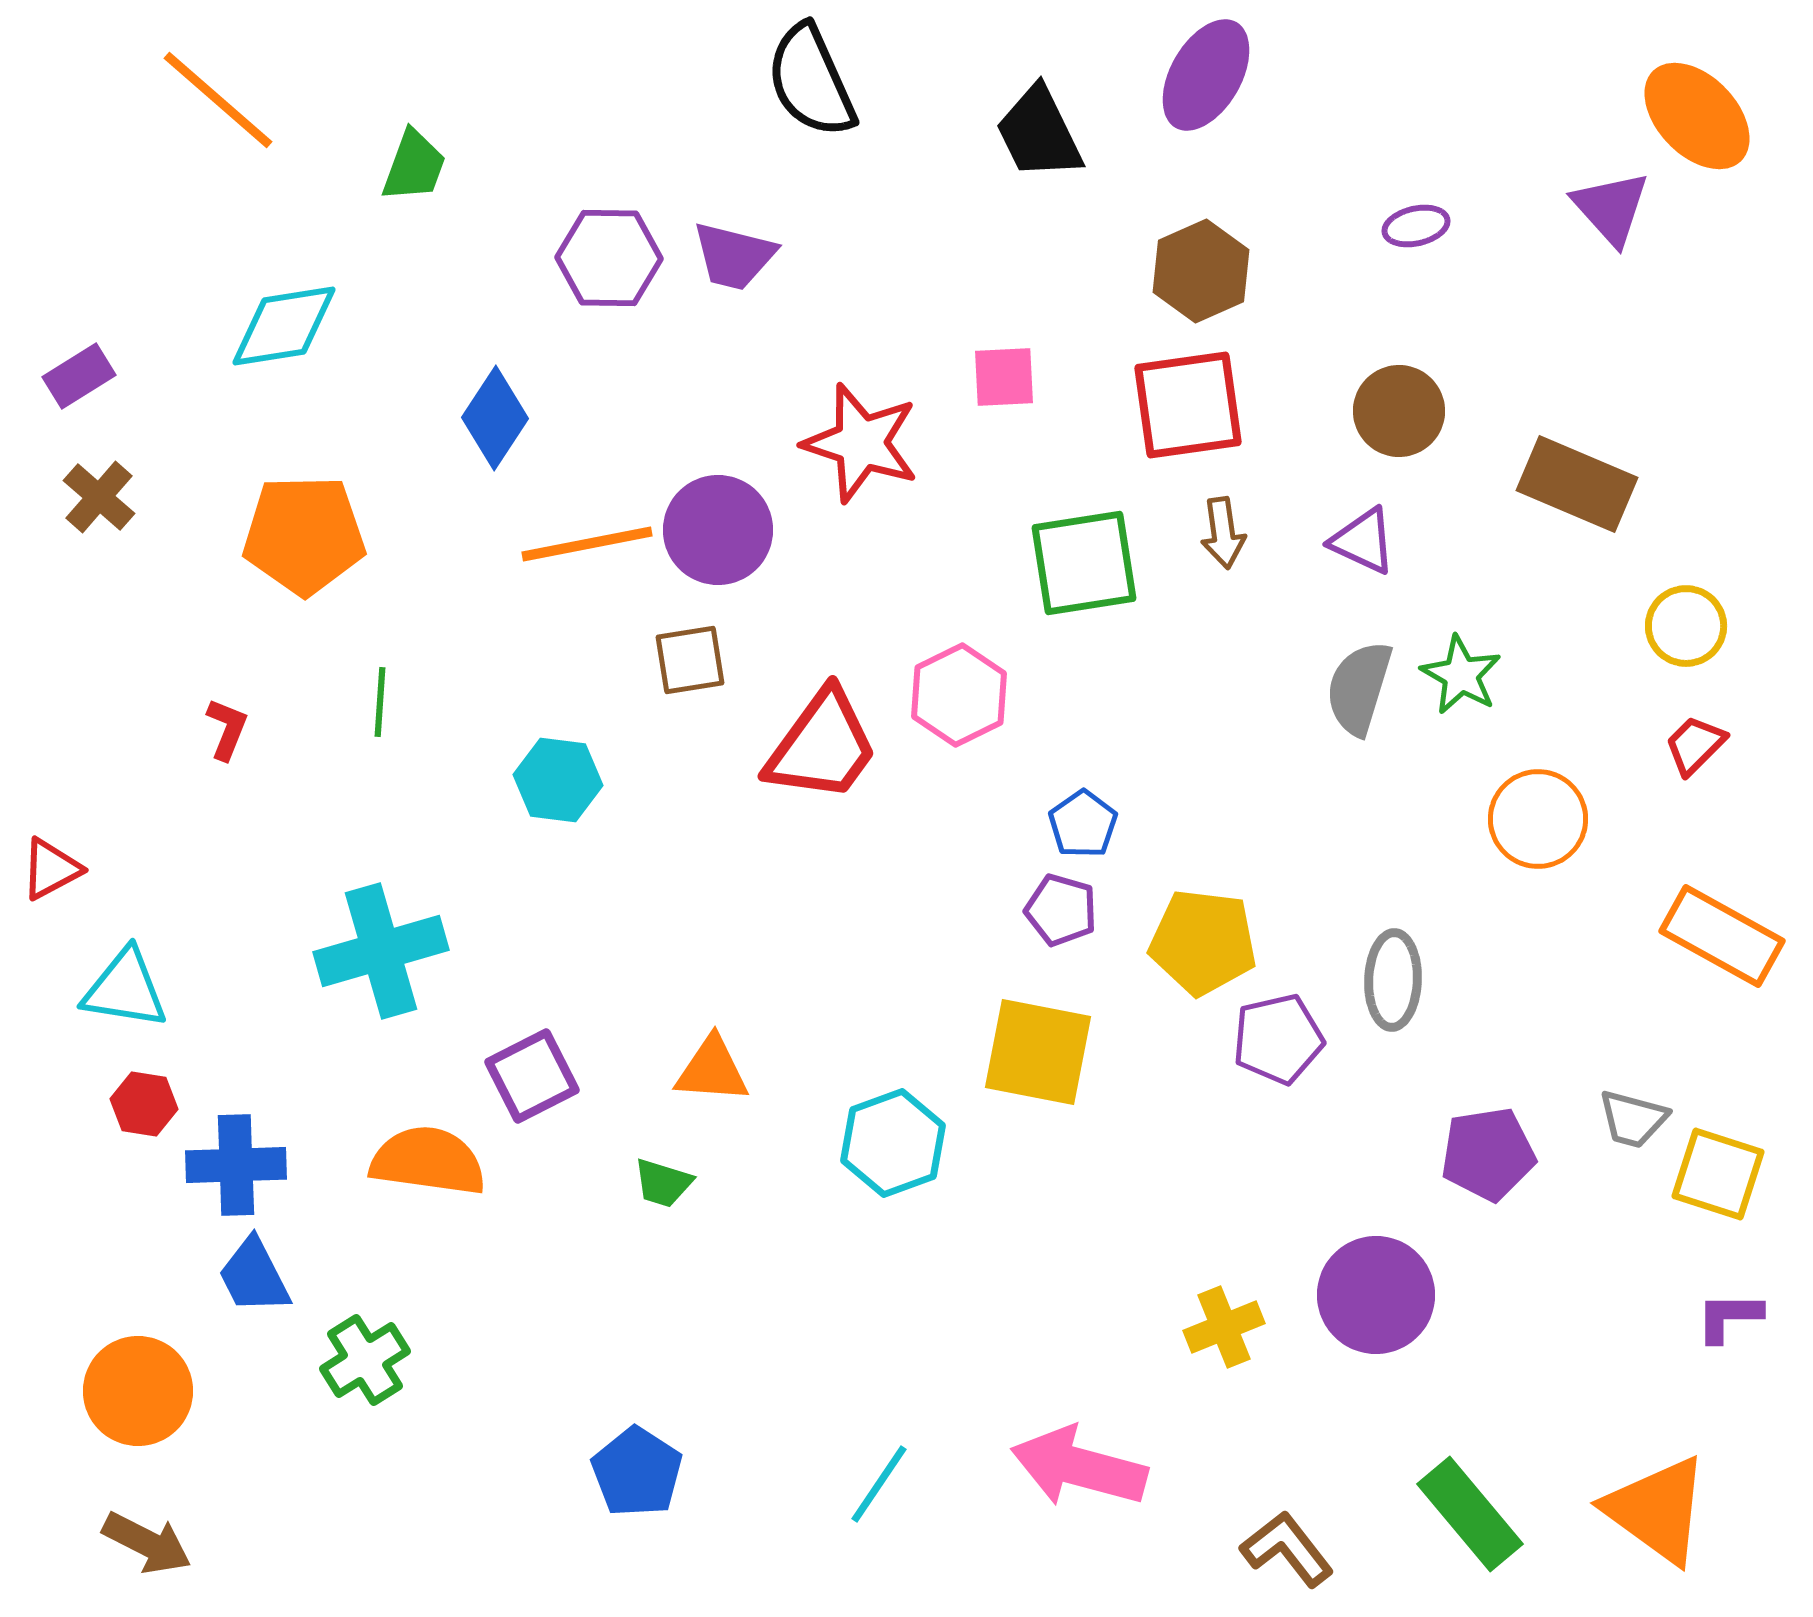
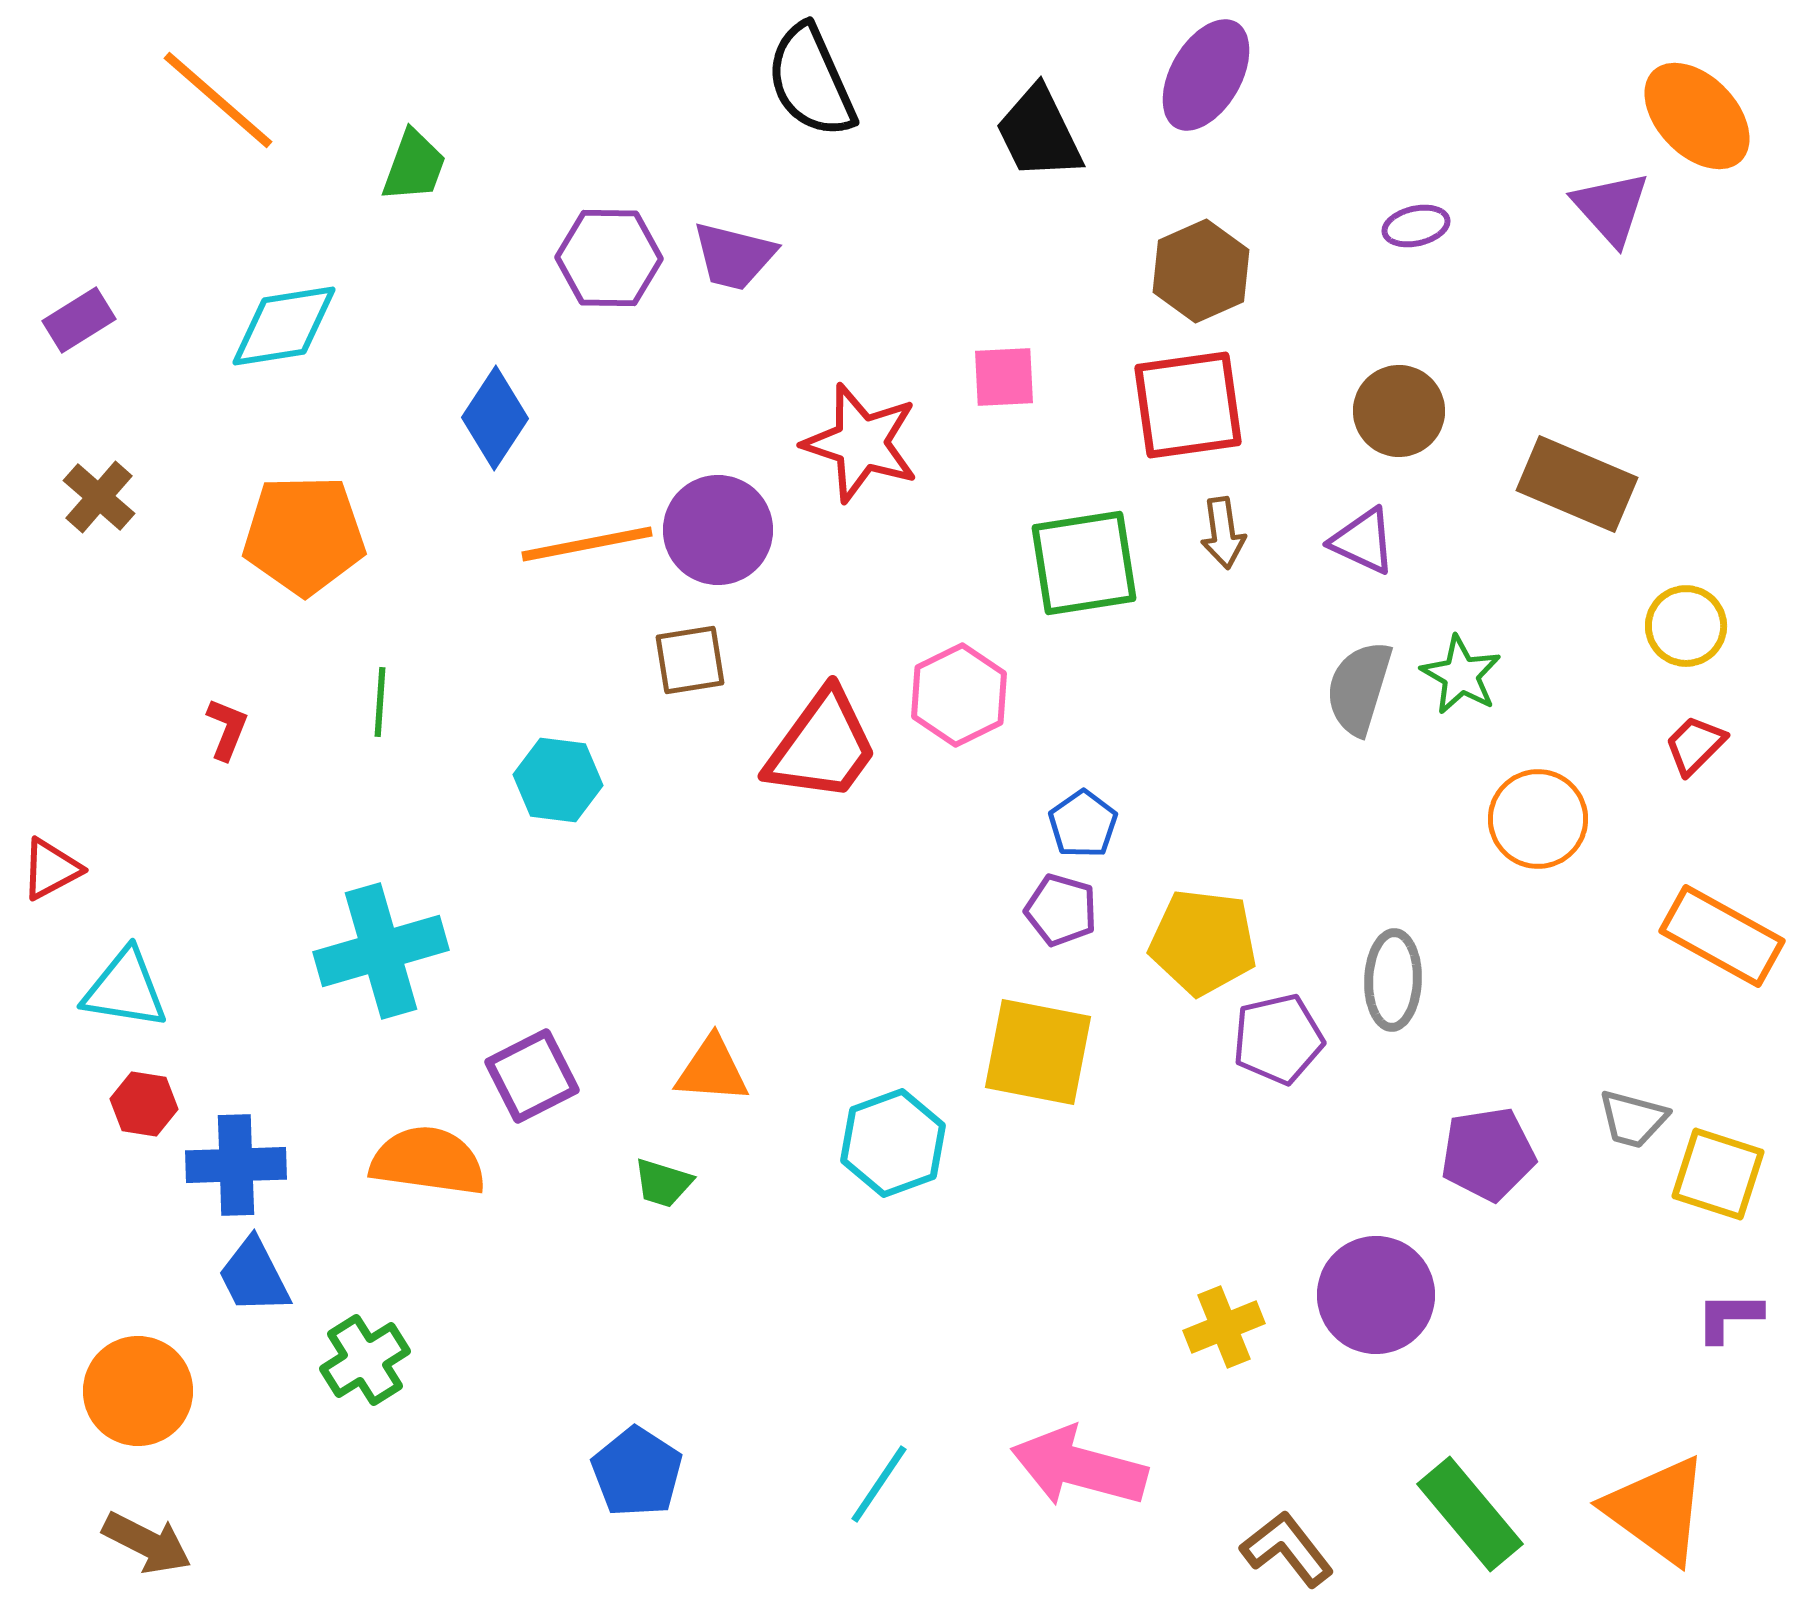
purple rectangle at (79, 376): moved 56 px up
